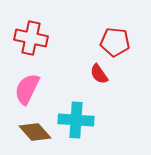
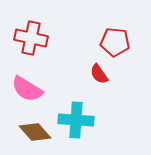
pink semicircle: rotated 84 degrees counterclockwise
